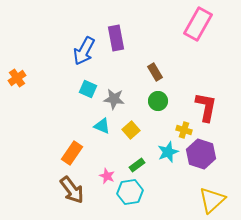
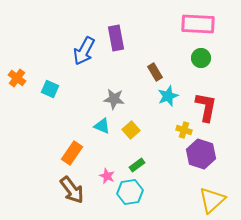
pink rectangle: rotated 64 degrees clockwise
orange cross: rotated 18 degrees counterclockwise
cyan square: moved 38 px left
green circle: moved 43 px right, 43 px up
cyan star: moved 56 px up
